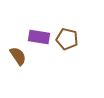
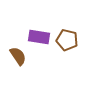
brown pentagon: moved 1 px down
